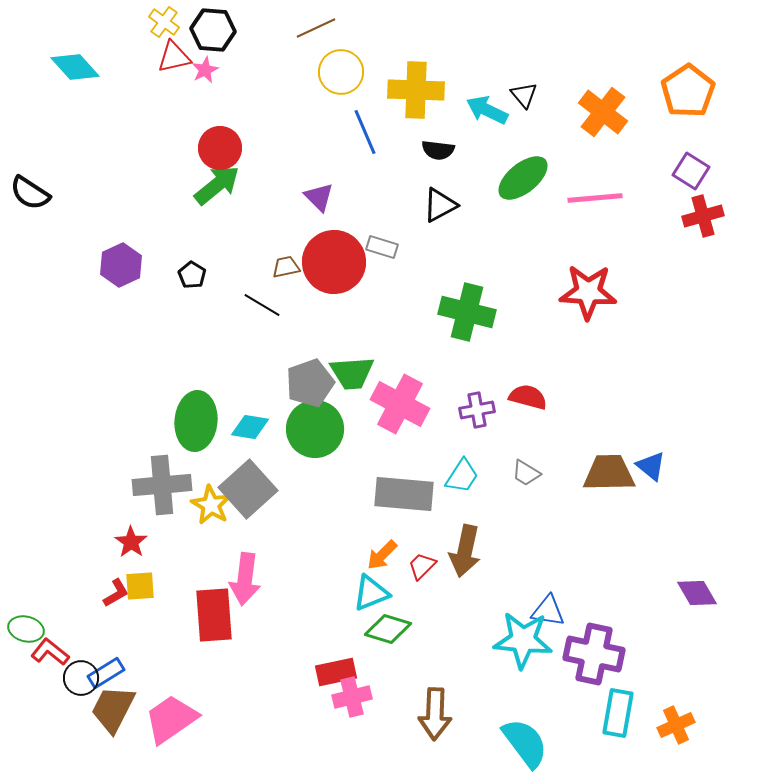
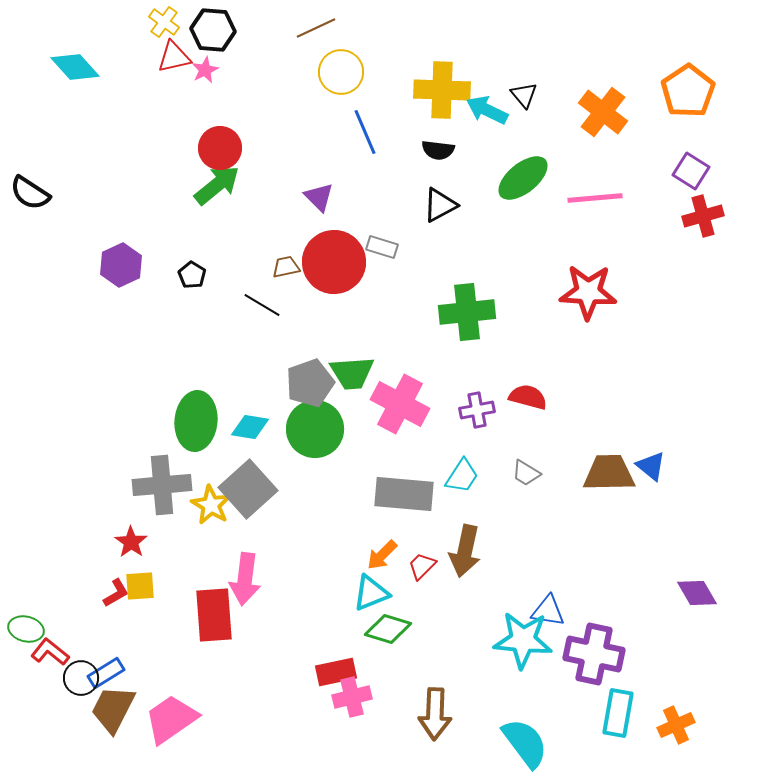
yellow cross at (416, 90): moved 26 px right
green cross at (467, 312): rotated 20 degrees counterclockwise
